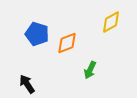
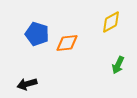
orange diamond: rotated 15 degrees clockwise
green arrow: moved 28 px right, 5 px up
black arrow: rotated 72 degrees counterclockwise
